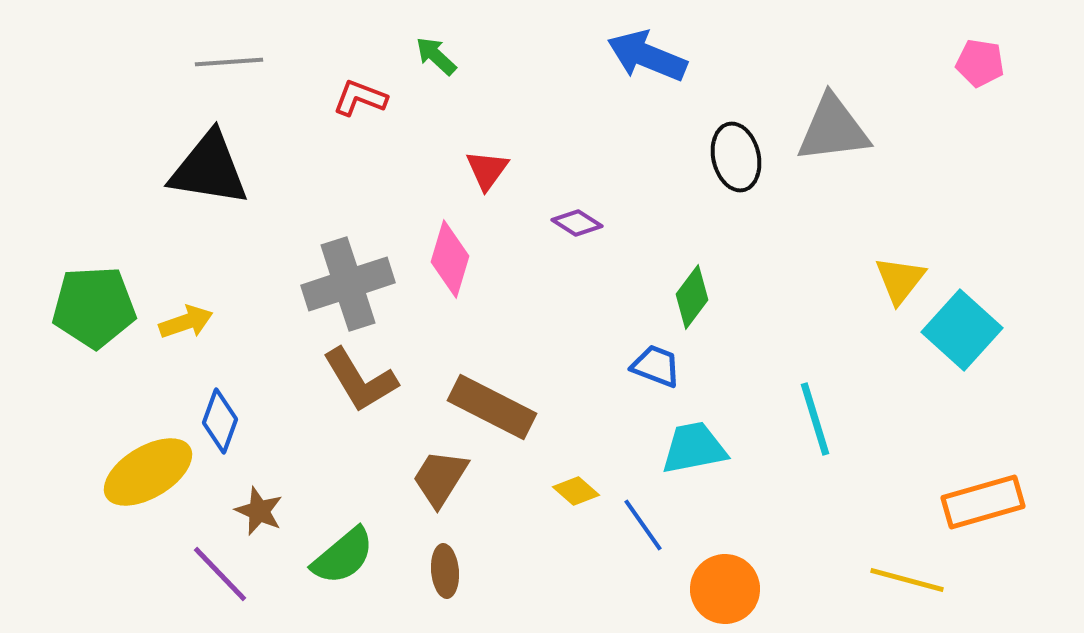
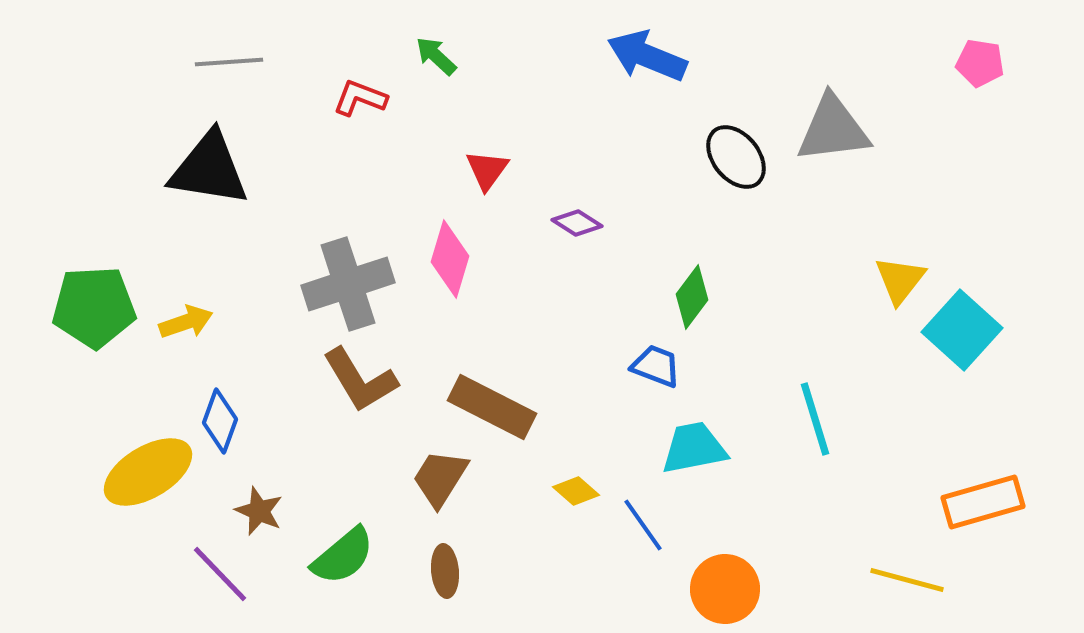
black ellipse: rotated 26 degrees counterclockwise
